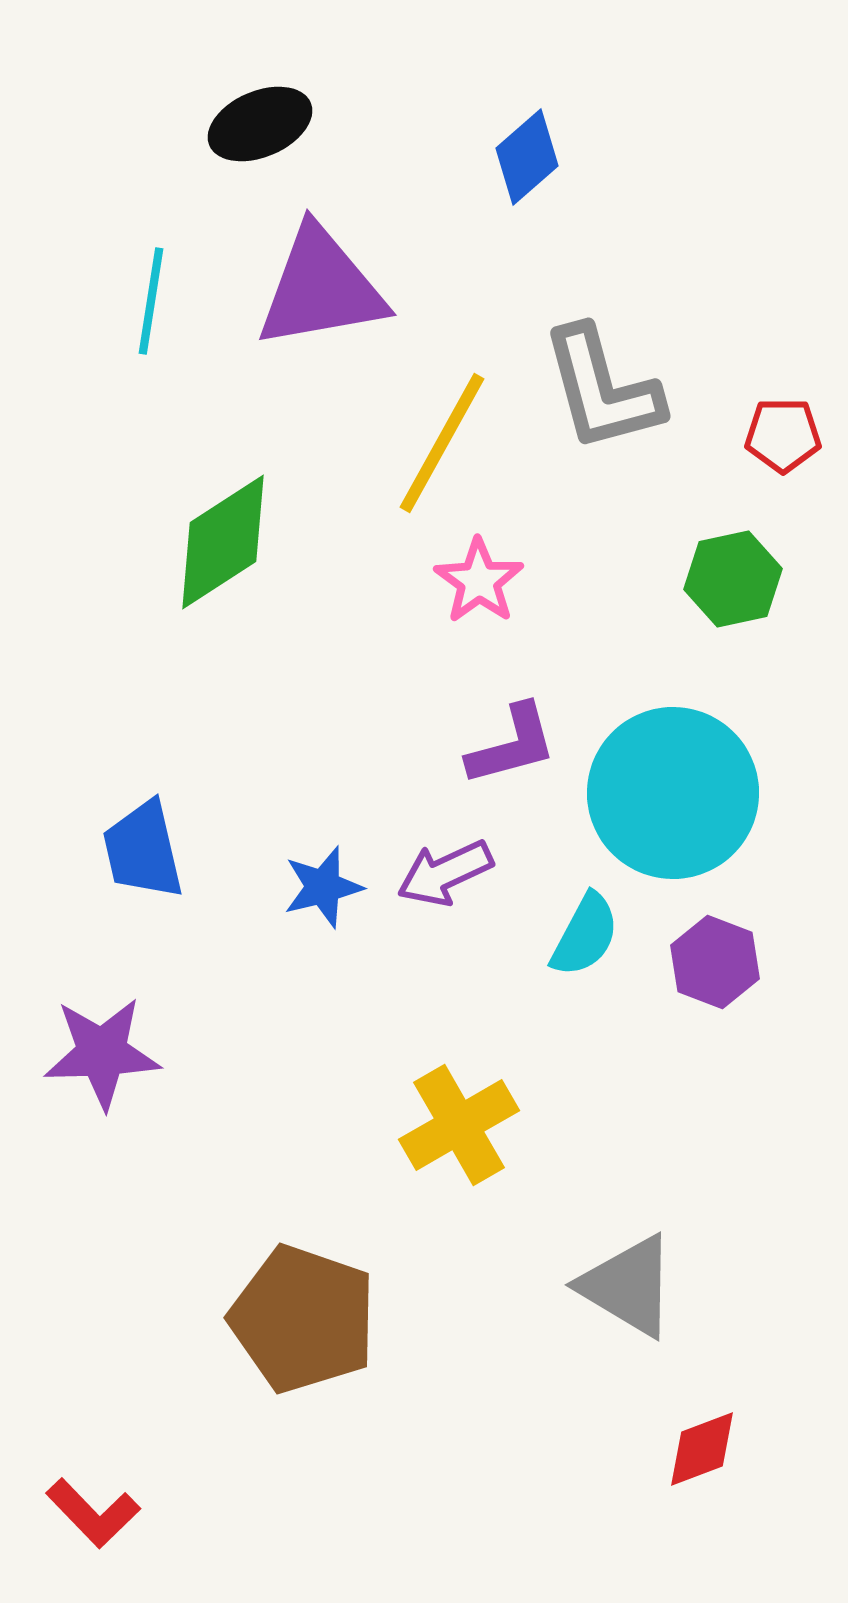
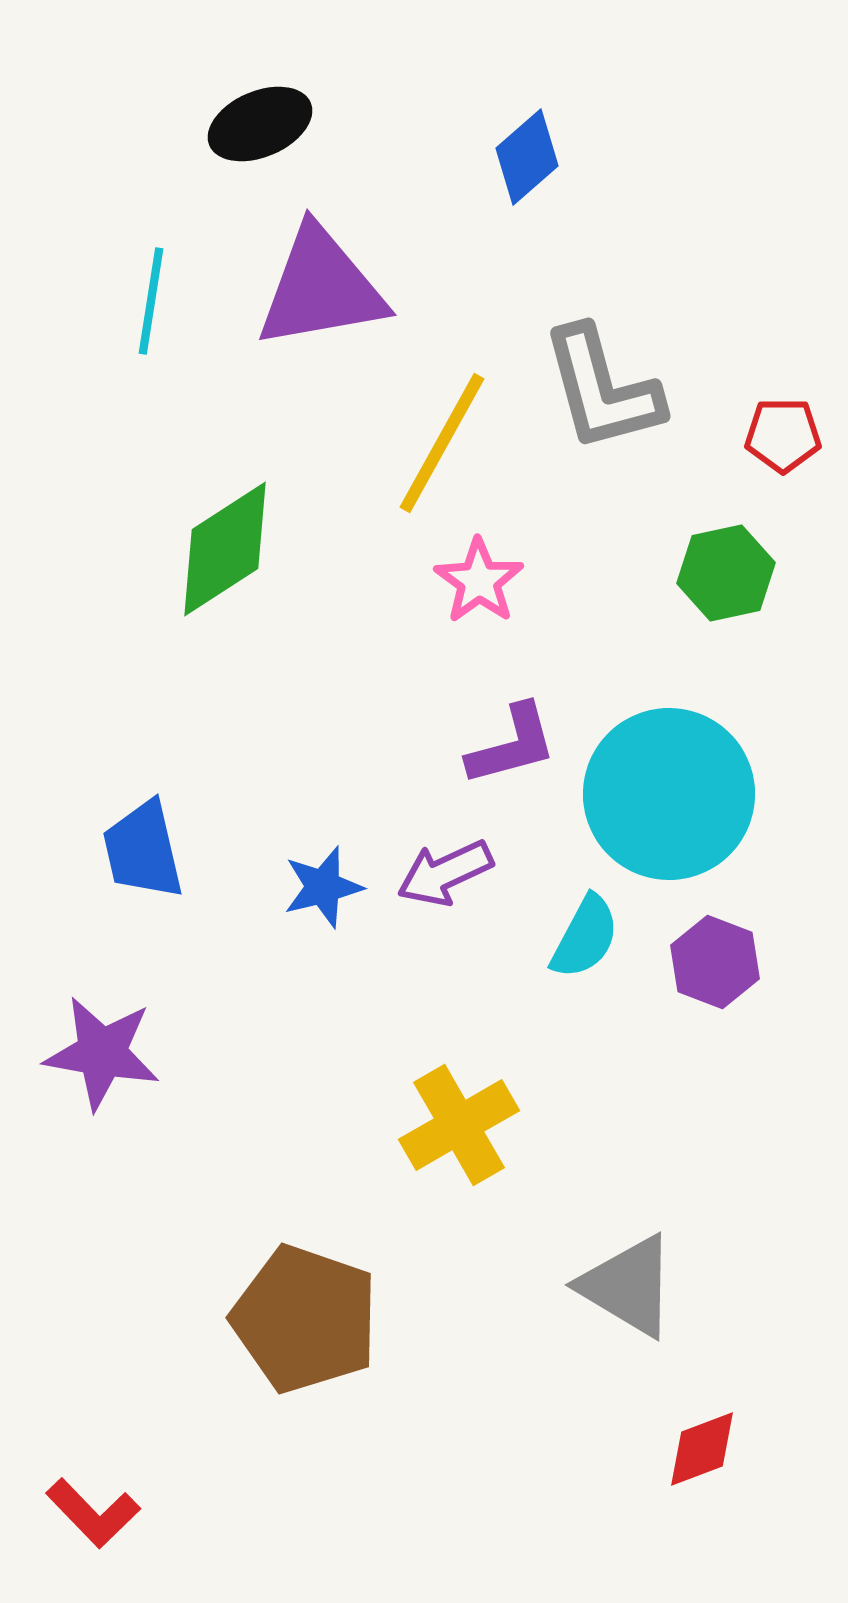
green diamond: moved 2 px right, 7 px down
green hexagon: moved 7 px left, 6 px up
cyan circle: moved 4 px left, 1 px down
cyan semicircle: moved 2 px down
purple star: rotated 12 degrees clockwise
brown pentagon: moved 2 px right
